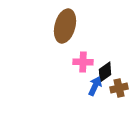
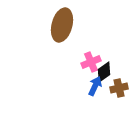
brown ellipse: moved 3 px left, 1 px up
pink cross: moved 8 px right; rotated 24 degrees counterclockwise
black diamond: moved 1 px left
